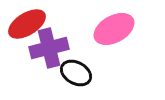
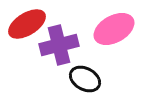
purple cross: moved 10 px right, 3 px up
black ellipse: moved 9 px right, 6 px down
